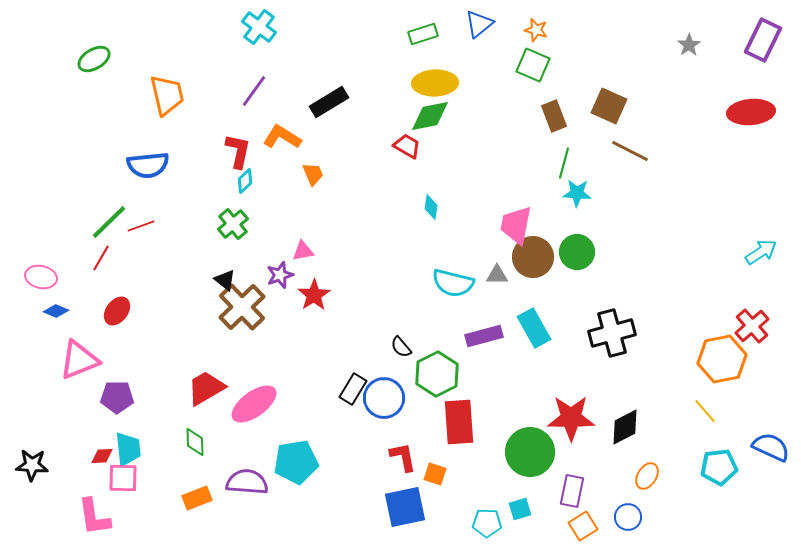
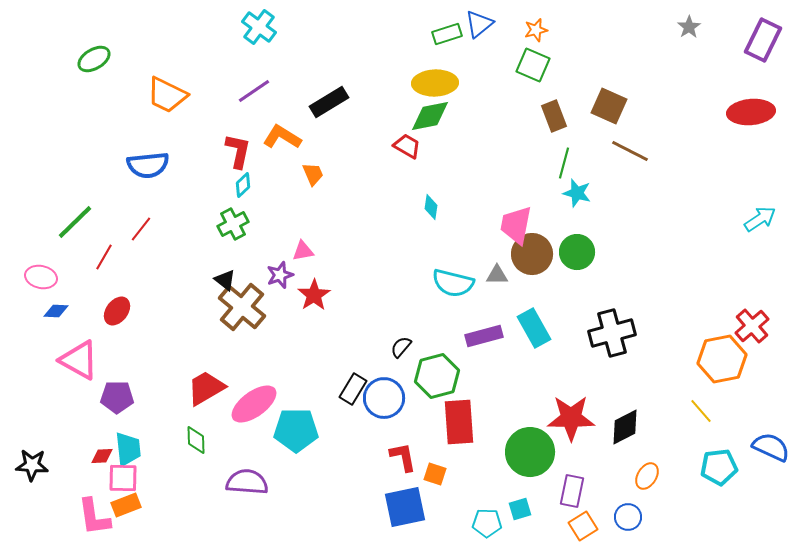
orange star at (536, 30): rotated 30 degrees counterclockwise
green rectangle at (423, 34): moved 24 px right
gray star at (689, 45): moved 18 px up
purple line at (254, 91): rotated 20 degrees clockwise
orange trapezoid at (167, 95): rotated 129 degrees clockwise
cyan diamond at (245, 181): moved 2 px left, 4 px down
cyan star at (577, 193): rotated 12 degrees clockwise
green line at (109, 222): moved 34 px left
green cross at (233, 224): rotated 12 degrees clockwise
red line at (141, 226): moved 3 px down; rotated 32 degrees counterclockwise
cyan arrow at (761, 252): moved 1 px left, 33 px up
brown circle at (533, 257): moved 1 px left, 3 px up
red line at (101, 258): moved 3 px right, 1 px up
brown cross at (242, 307): rotated 6 degrees counterclockwise
blue diamond at (56, 311): rotated 20 degrees counterclockwise
black semicircle at (401, 347): rotated 80 degrees clockwise
pink triangle at (79, 360): rotated 51 degrees clockwise
green hexagon at (437, 374): moved 2 px down; rotated 12 degrees clockwise
yellow line at (705, 411): moved 4 px left
green diamond at (195, 442): moved 1 px right, 2 px up
cyan pentagon at (296, 462): moved 32 px up; rotated 9 degrees clockwise
orange rectangle at (197, 498): moved 71 px left, 7 px down
